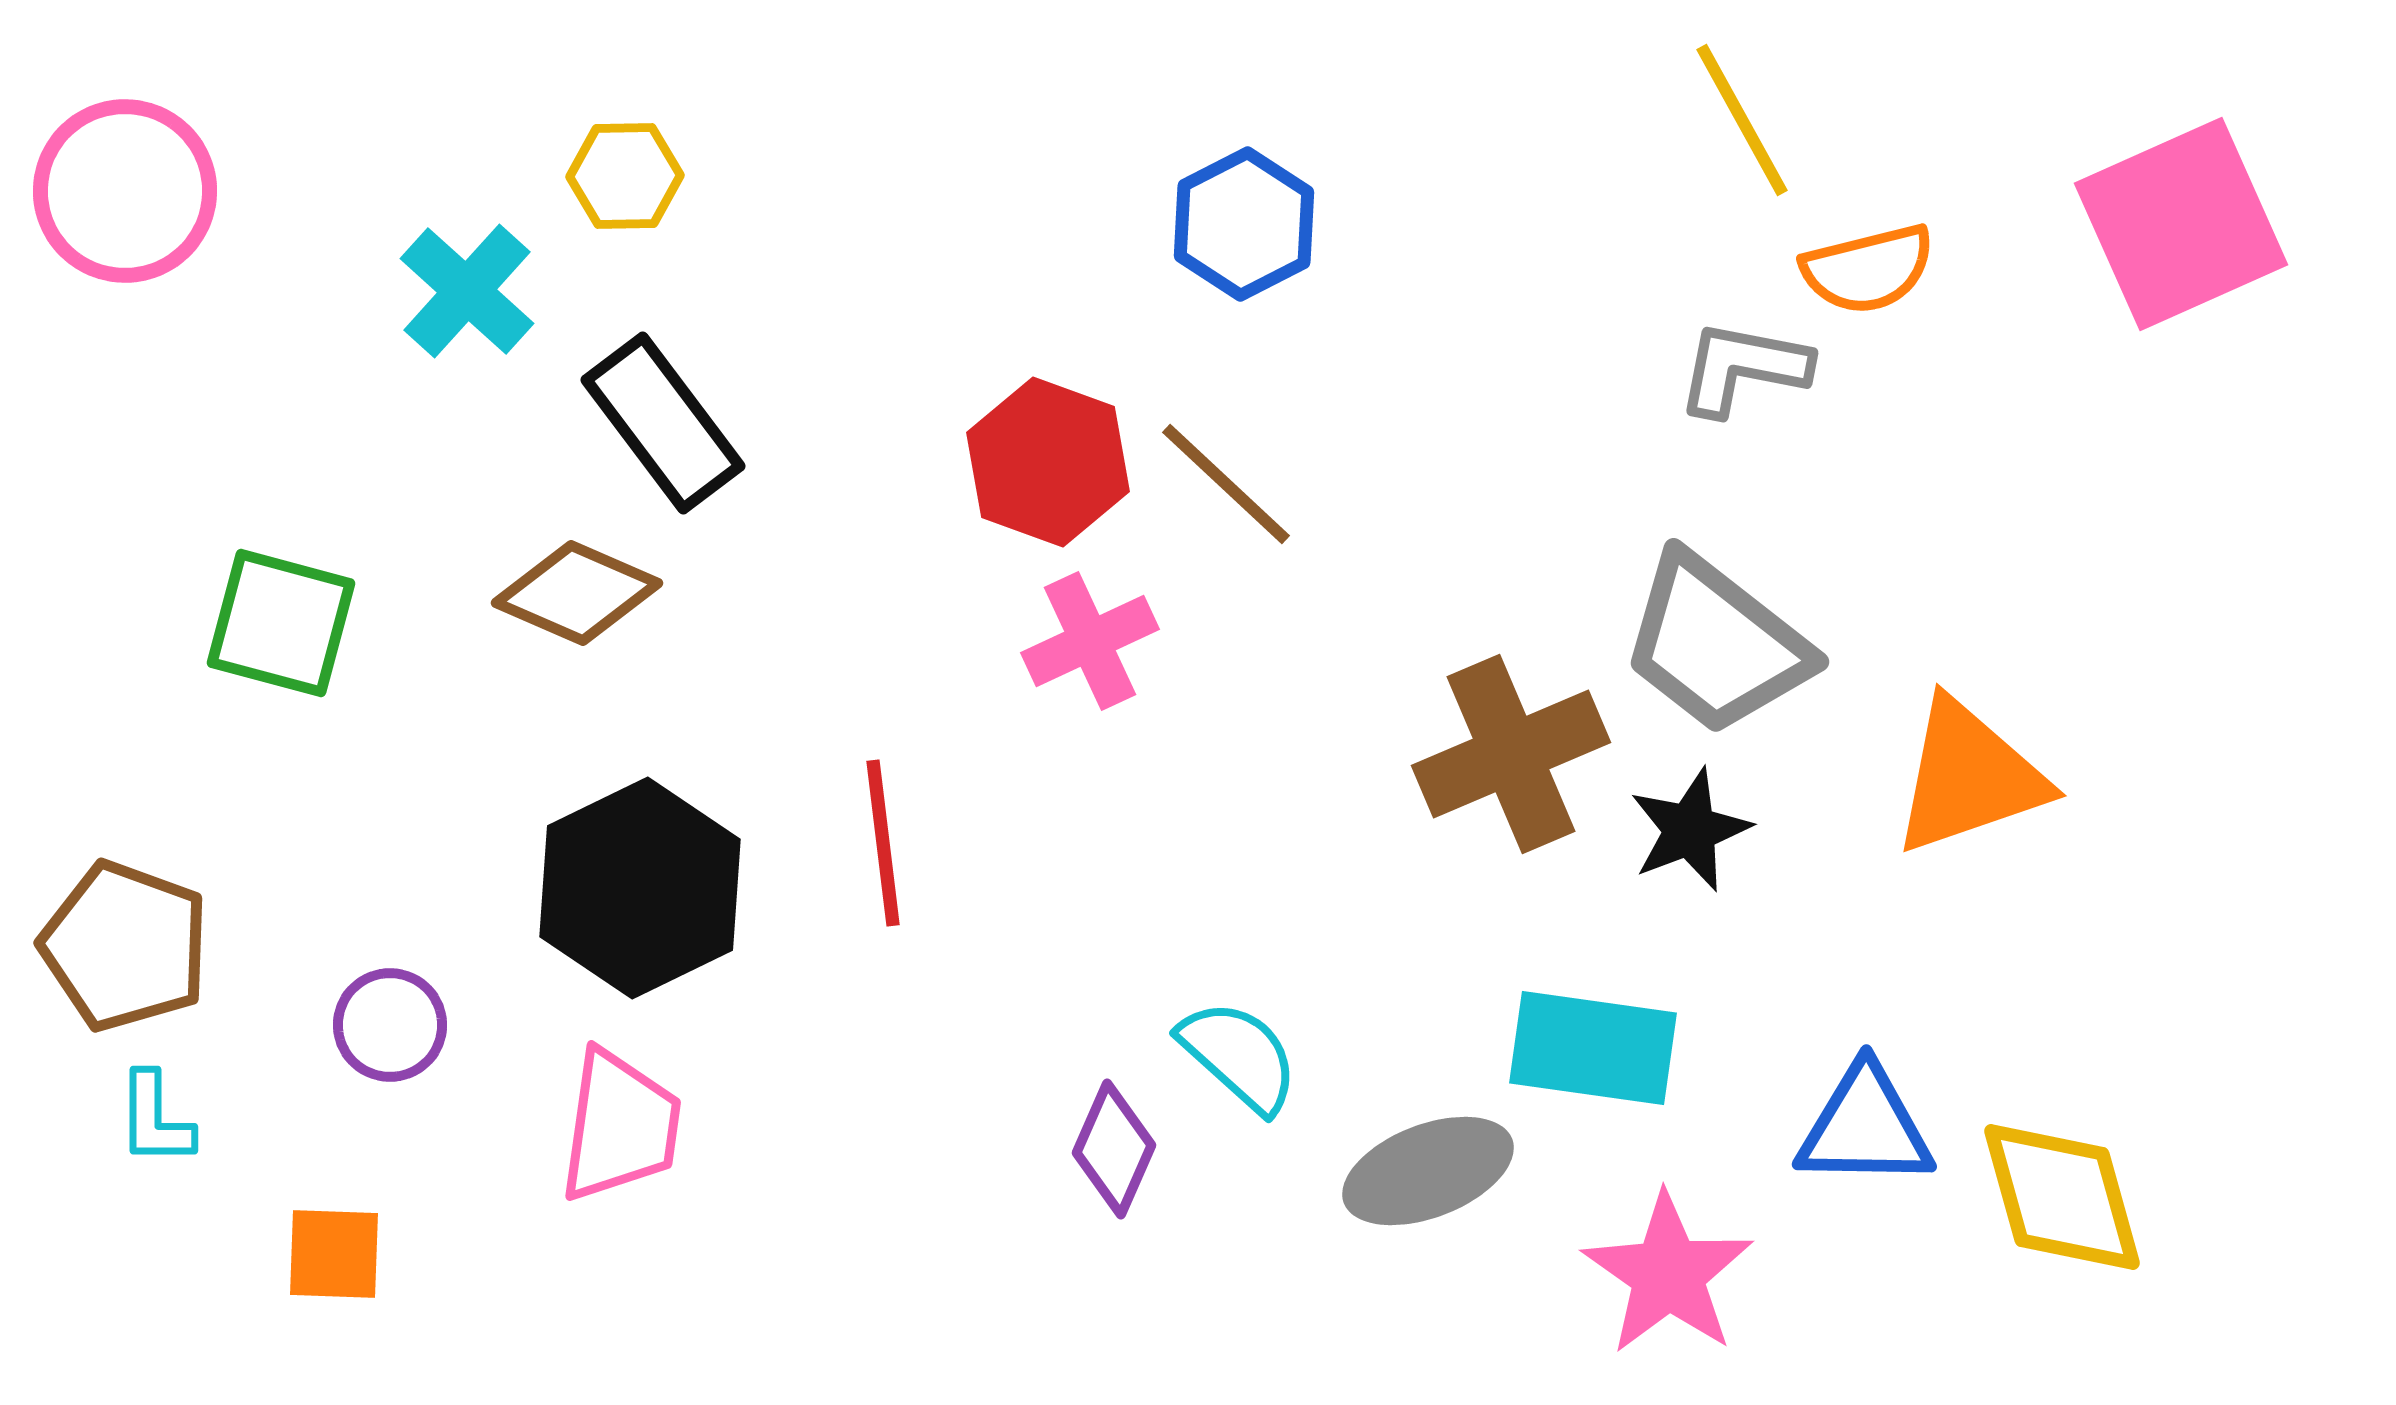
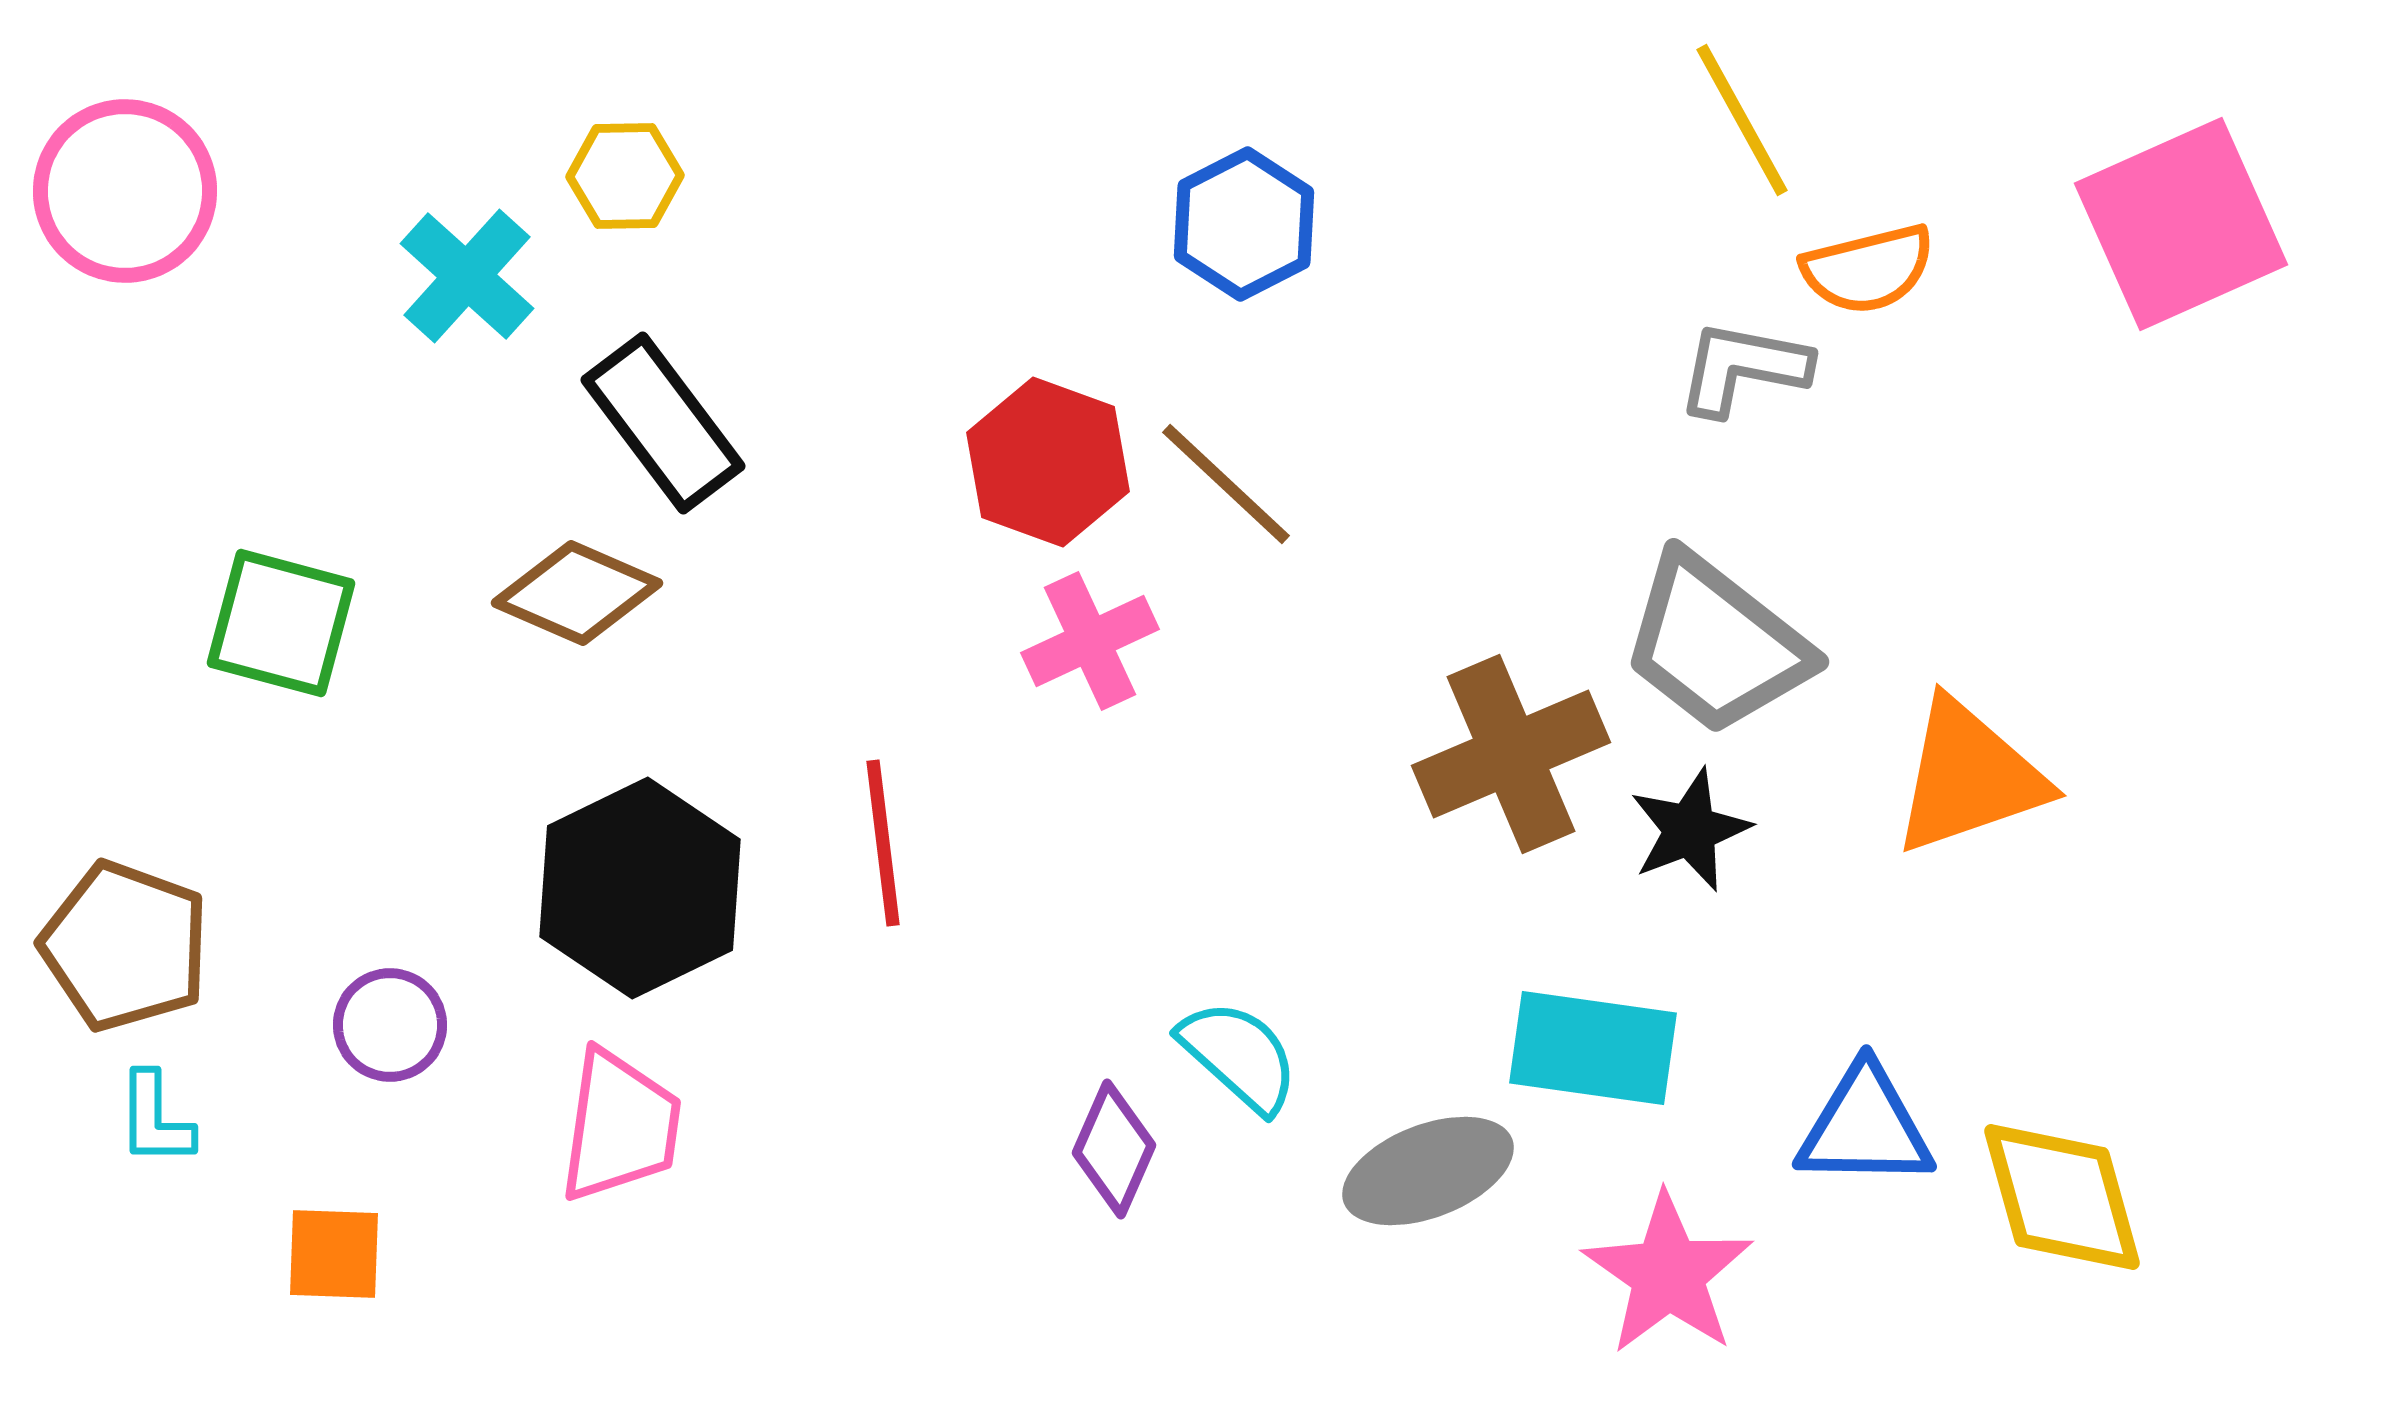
cyan cross: moved 15 px up
